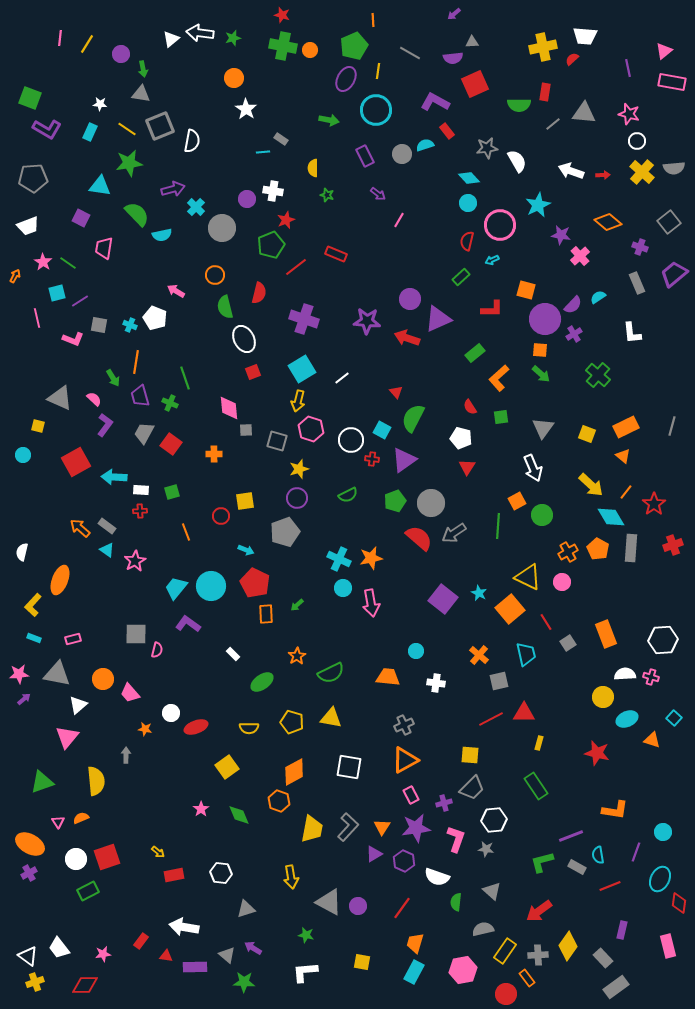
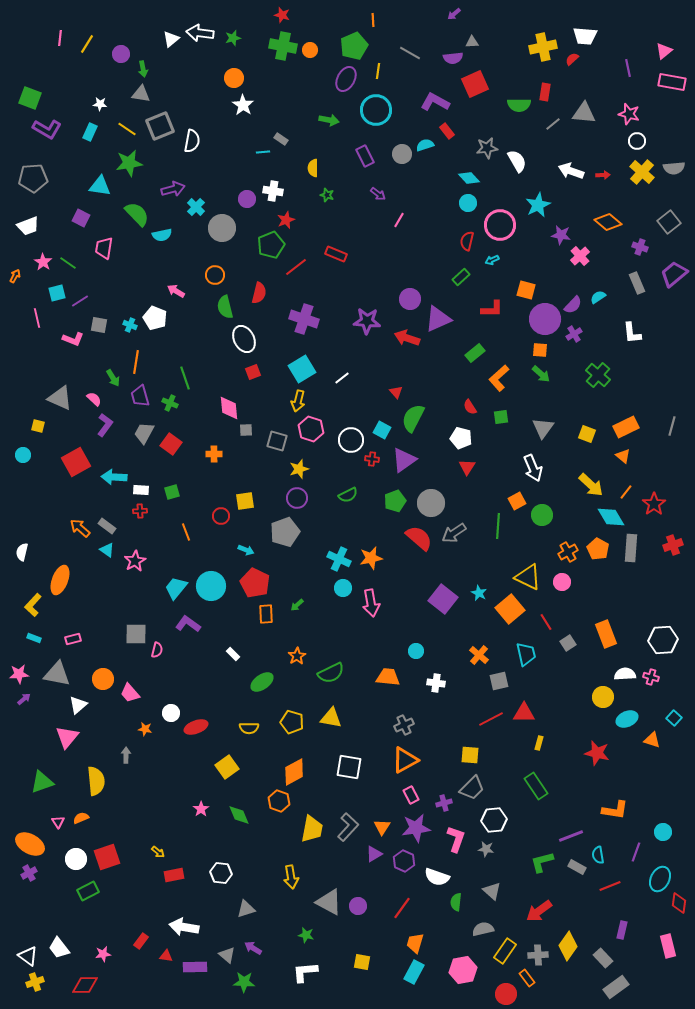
white star at (246, 109): moved 3 px left, 4 px up
